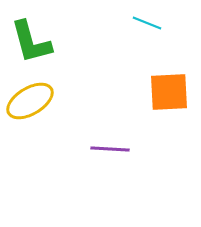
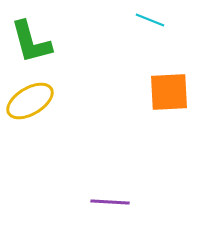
cyan line: moved 3 px right, 3 px up
purple line: moved 53 px down
